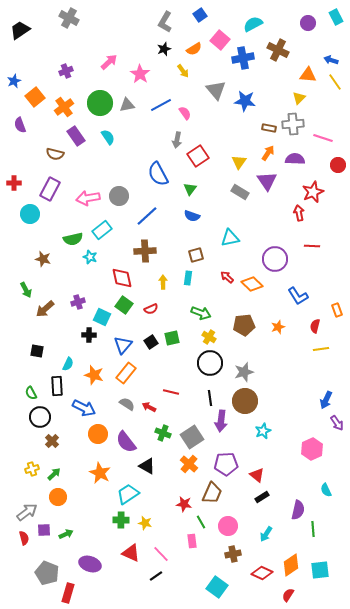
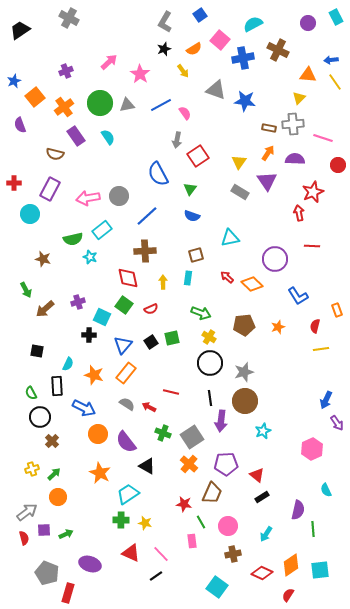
blue arrow at (331, 60): rotated 24 degrees counterclockwise
gray triangle at (216, 90): rotated 30 degrees counterclockwise
red diamond at (122, 278): moved 6 px right
